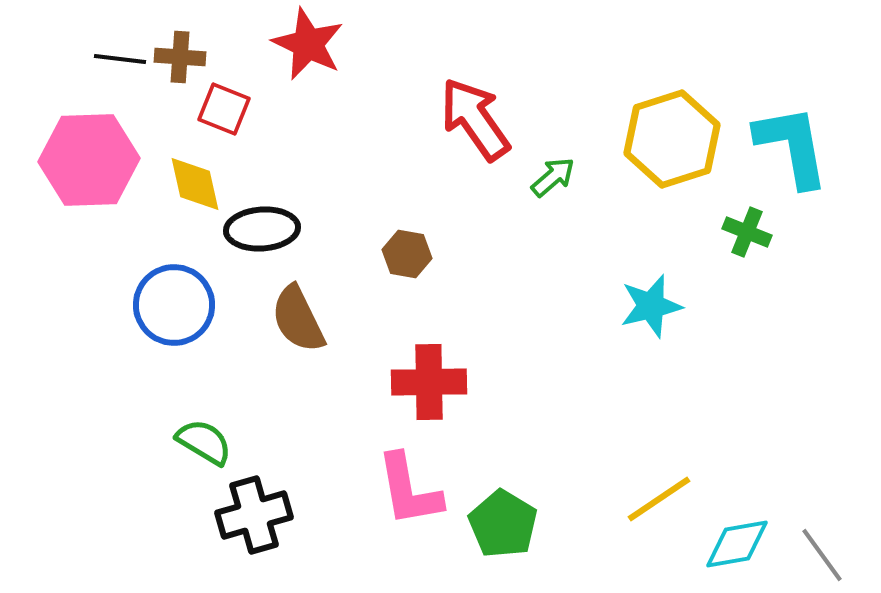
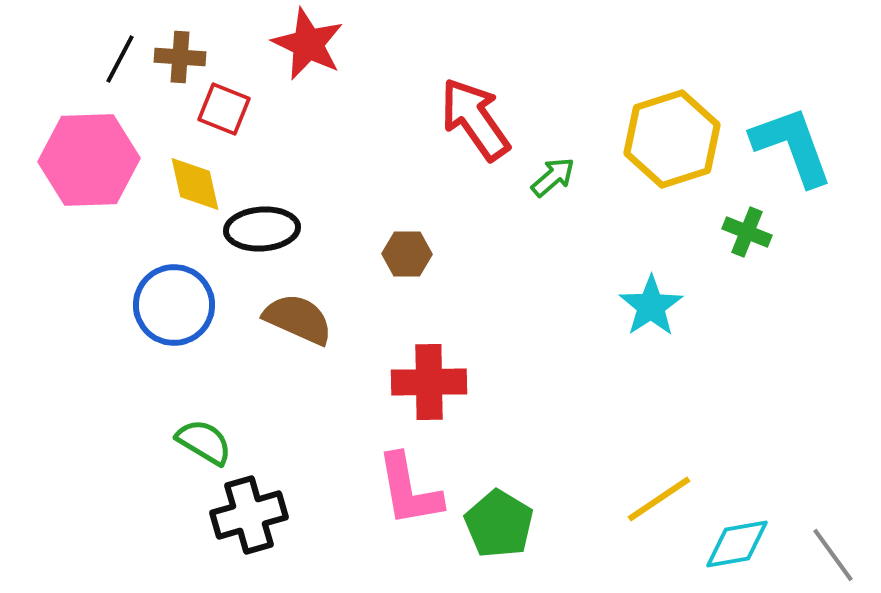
black line: rotated 69 degrees counterclockwise
cyan L-shape: rotated 10 degrees counterclockwise
brown hexagon: rotated 9 degrees counterclockwise
cyan star: rotated 20 degrees counterclockwise
brown semicircle: rotated 140 degrees clockwise
black cross: moved 5 px left
green pentagon: moved 4 px left
gray line: moved 11 px right
